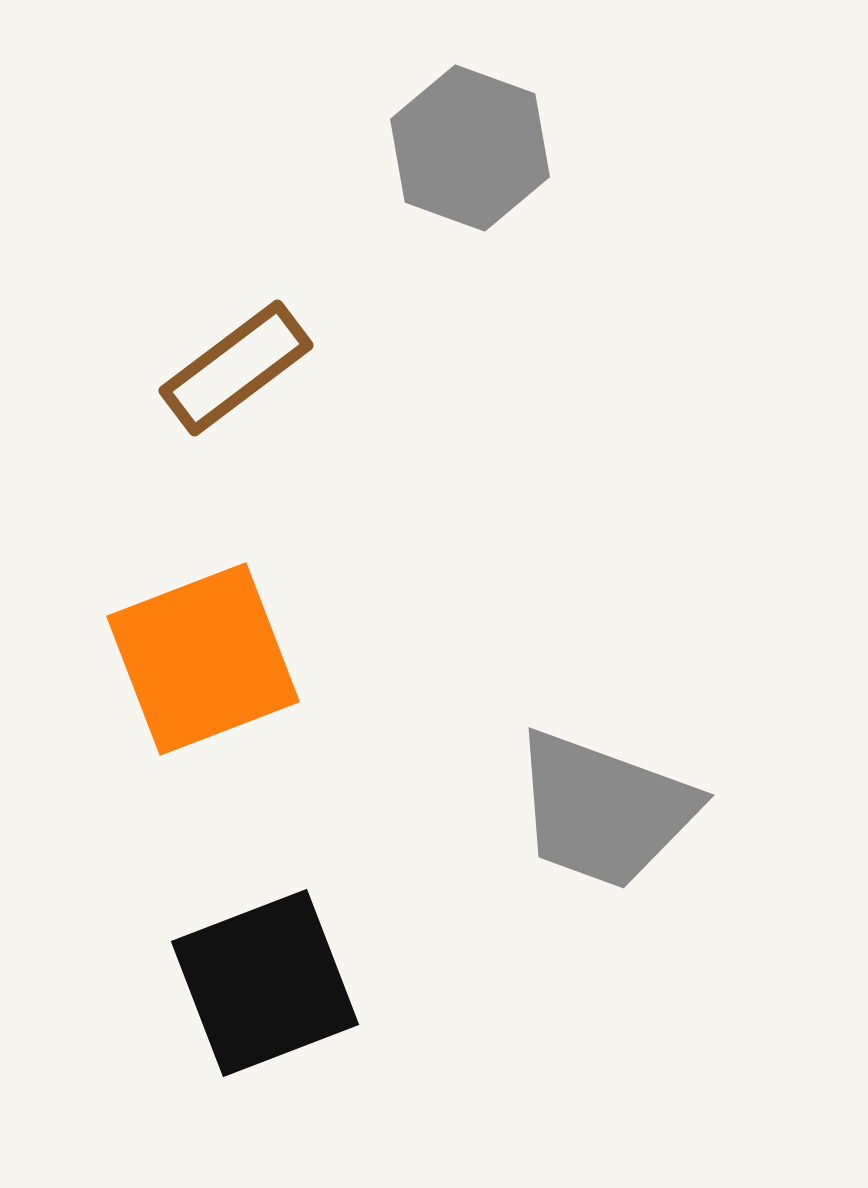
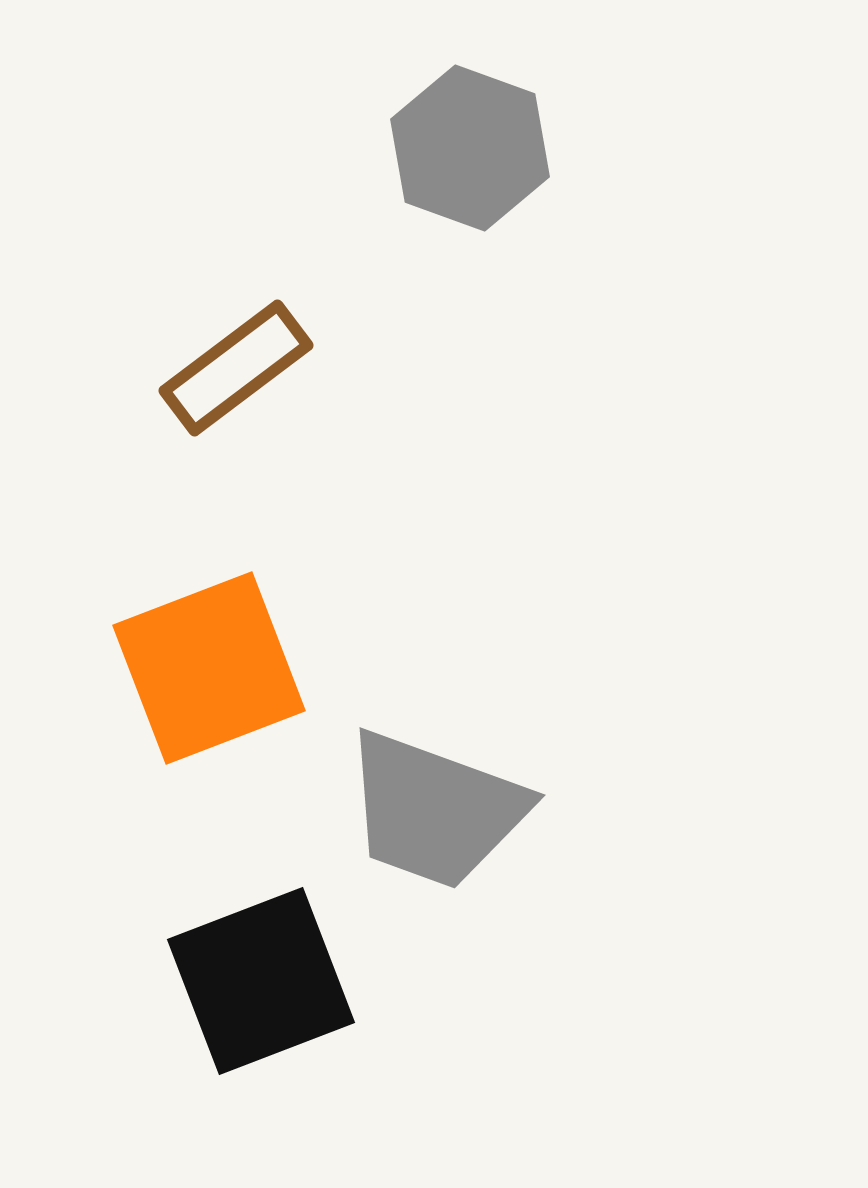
orange square: moved 6 px right, 9 px down
gray trapezoid: moved 169 px left
black square: moved 4 px left, 2 px up
